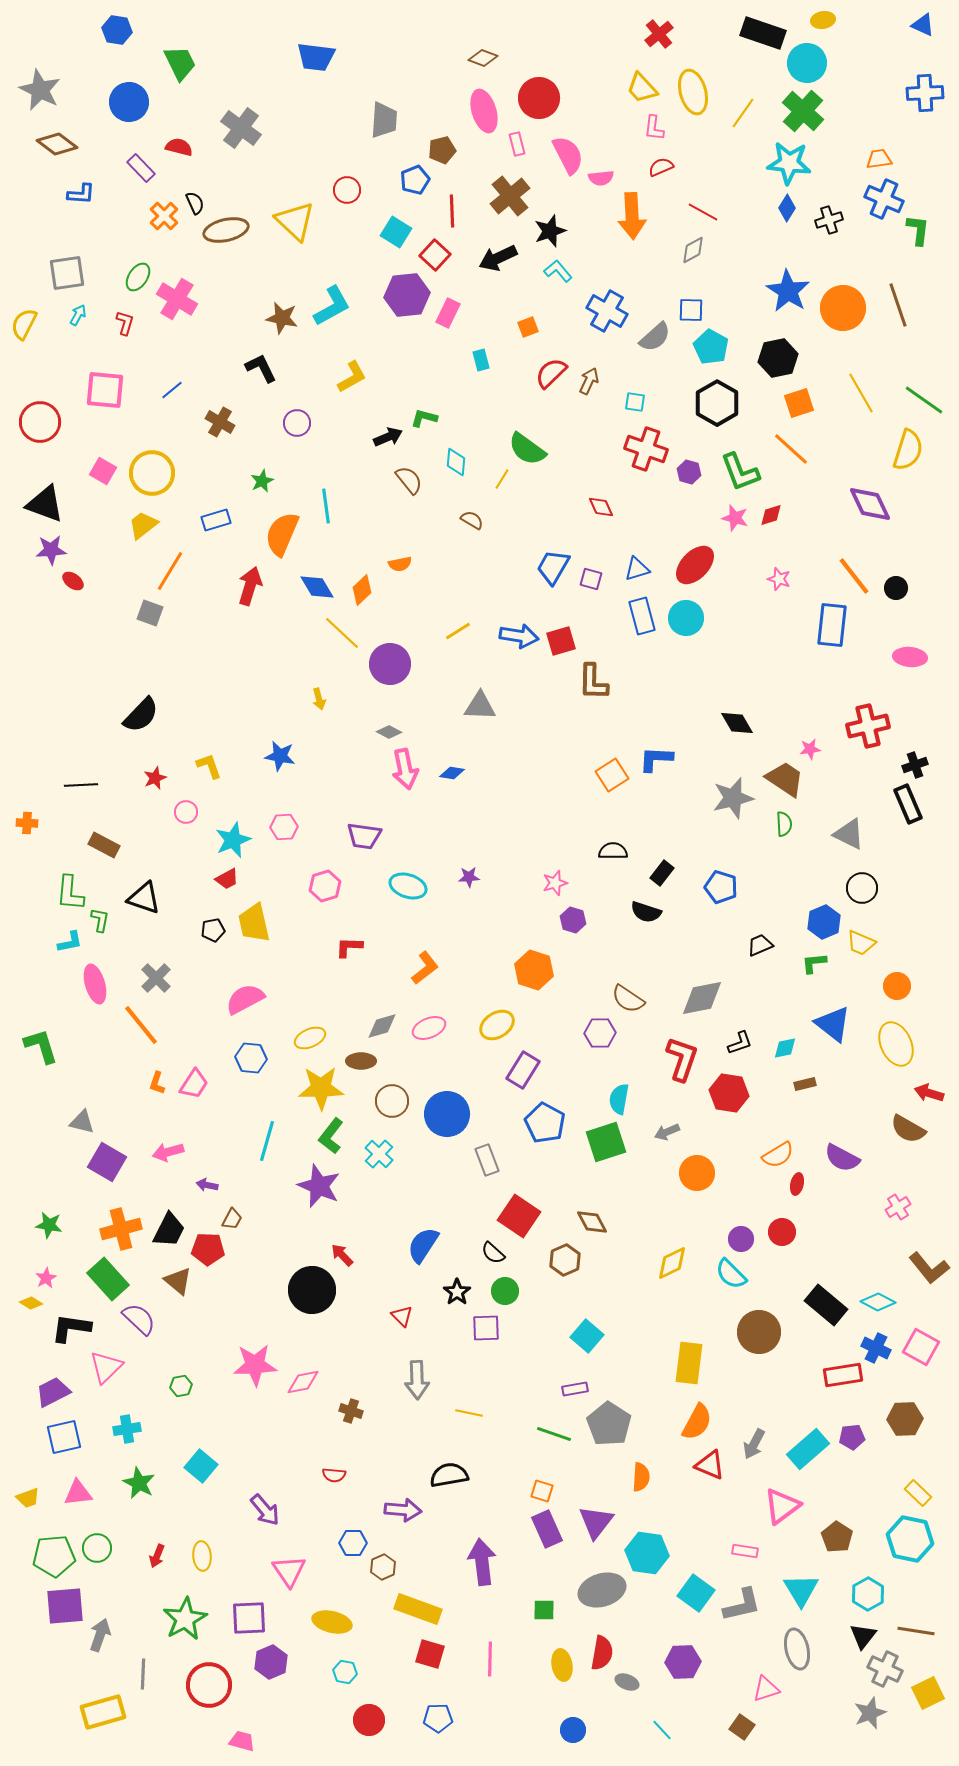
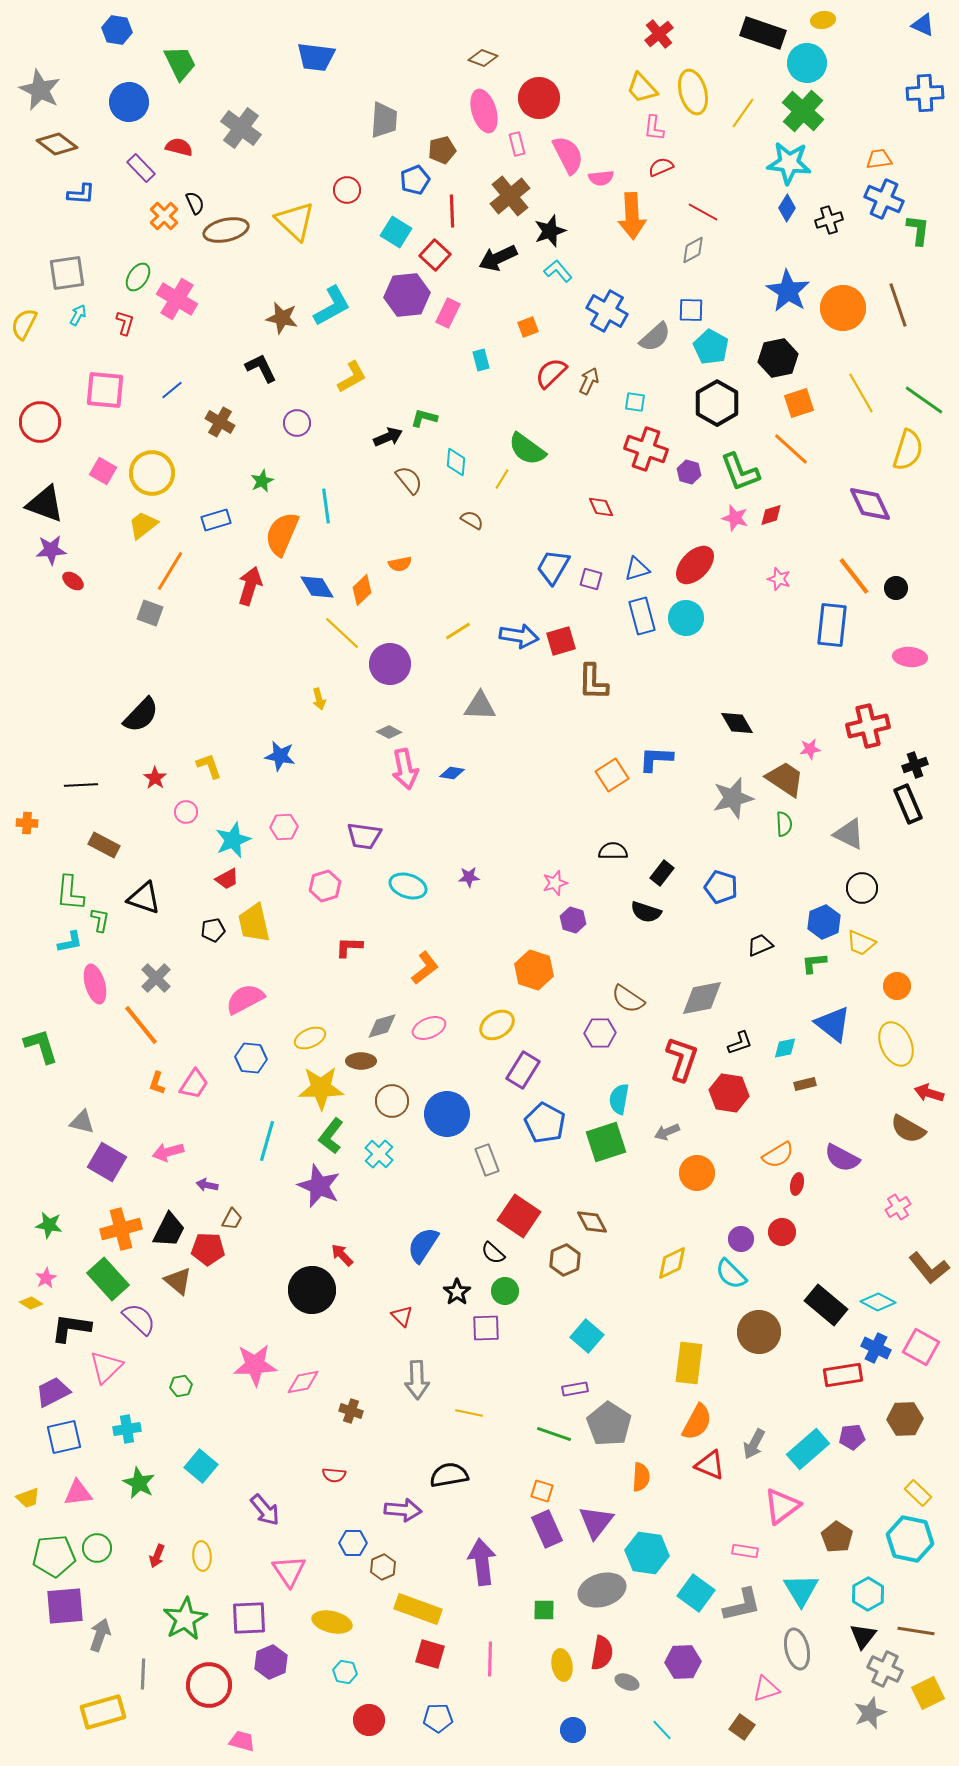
red star at (155, 778): rotated 15 degrees counterclockwise
